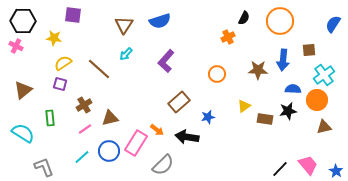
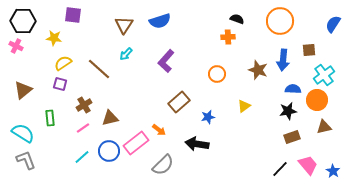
black semicircle at (244, 18): moved 7 px left, 1 px down; rotated 96 degrees counterclockwise
orange cross at (228, 37): rotated 24 degrees clockwise
brown star at (258, 70): rotated 18 degrees clockwise
brown rectangle at (265, 119): moved 27 px right, 18 px down; rotated 28 degrees counterclockwise
pink line at (85, 129): moved 2 px left, 1 px up
orange arrow at (157, 130): moved 2 px right
black arrow at (187, 137): moved 10 px right, 7 px down
pink rectangle at (136, 143): rotated 20 degrees clockwise
gray L-shape at (44, 167): moved 18 px left, 7 px up
blue star at (336, 171): moved 3 px left
